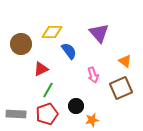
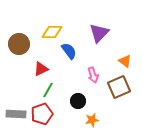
purple triangle: rotated 25 degrees clockwise
brown circle: moved 2 px left
brown square: moved 2 px left, 1 px up
black circle: moved 2 px right, 5 px up
red pentagon: moved 5 px left
